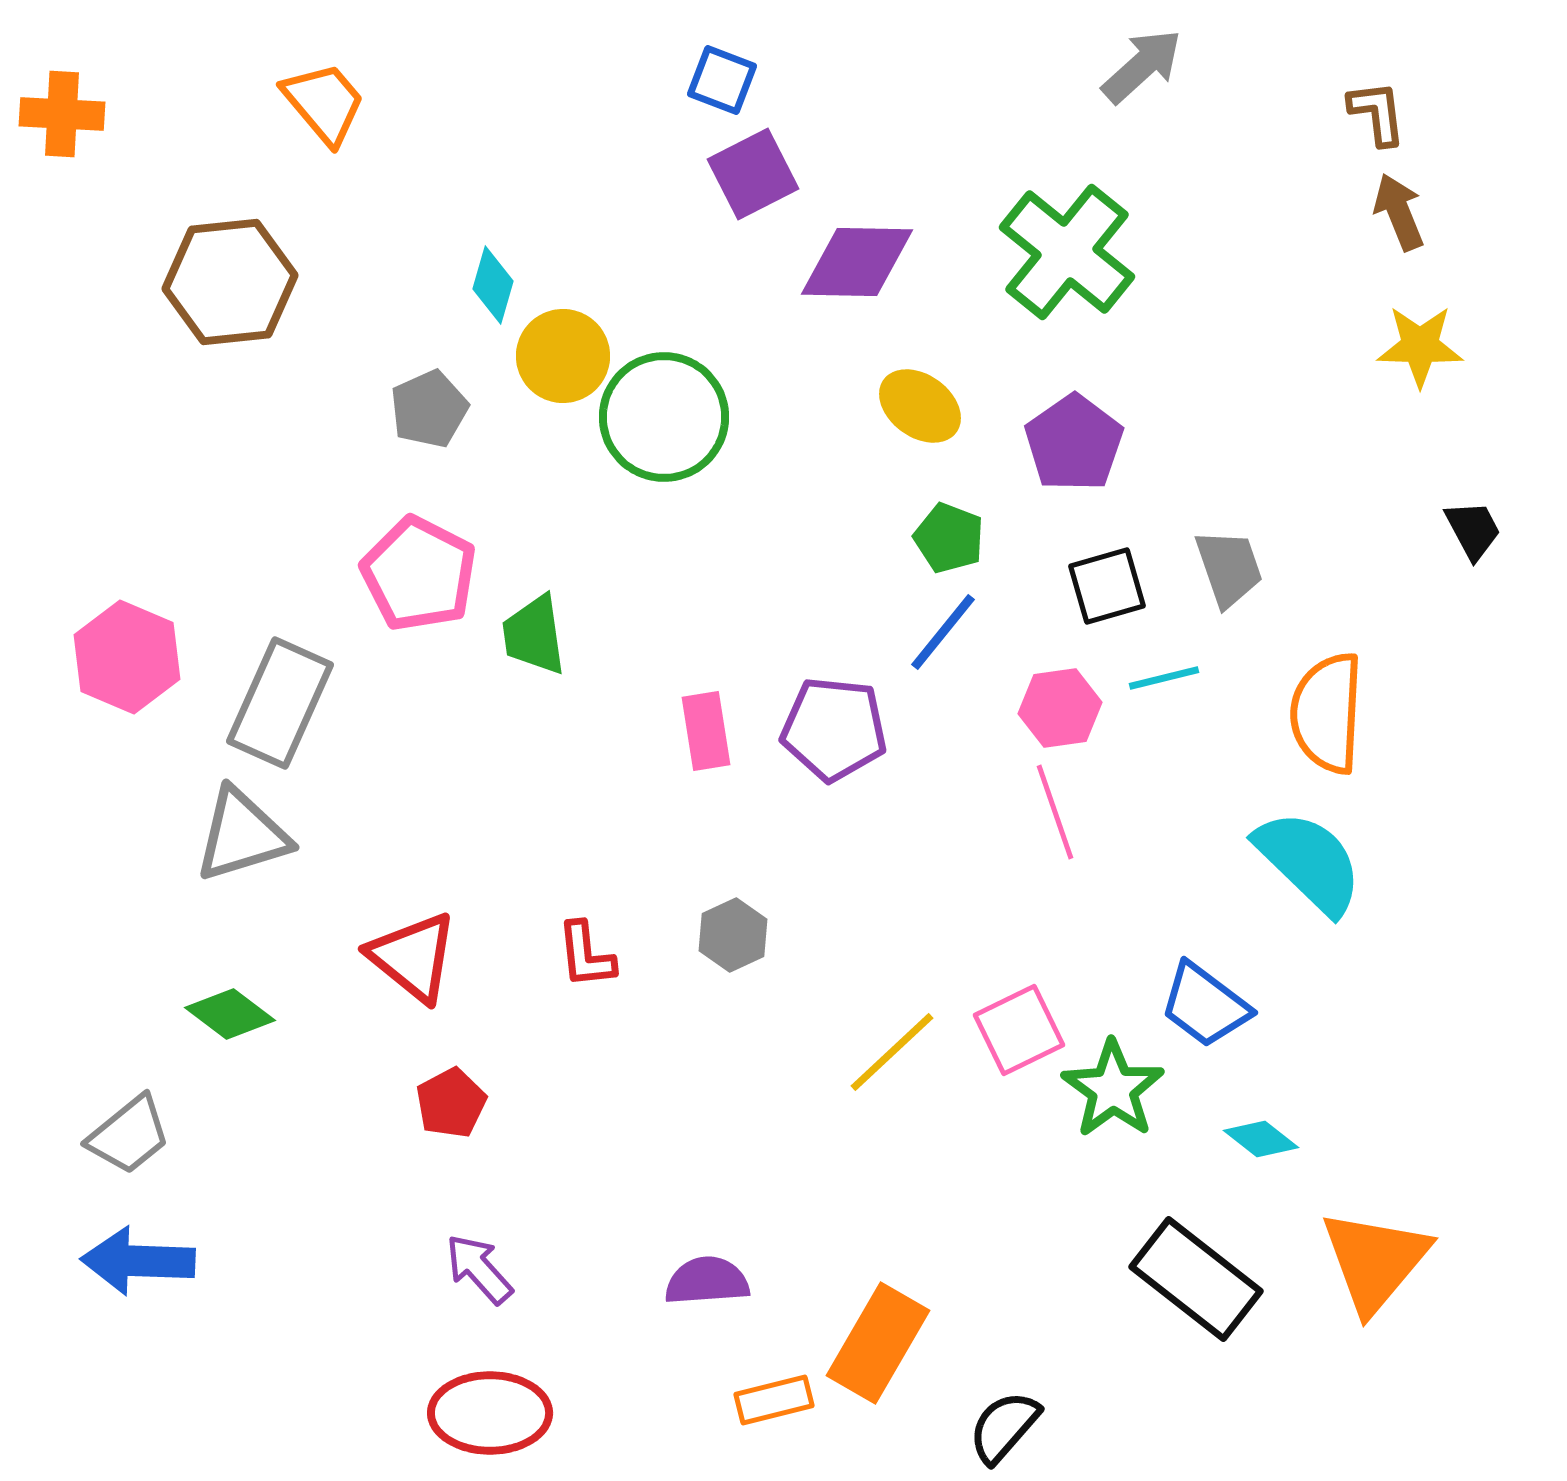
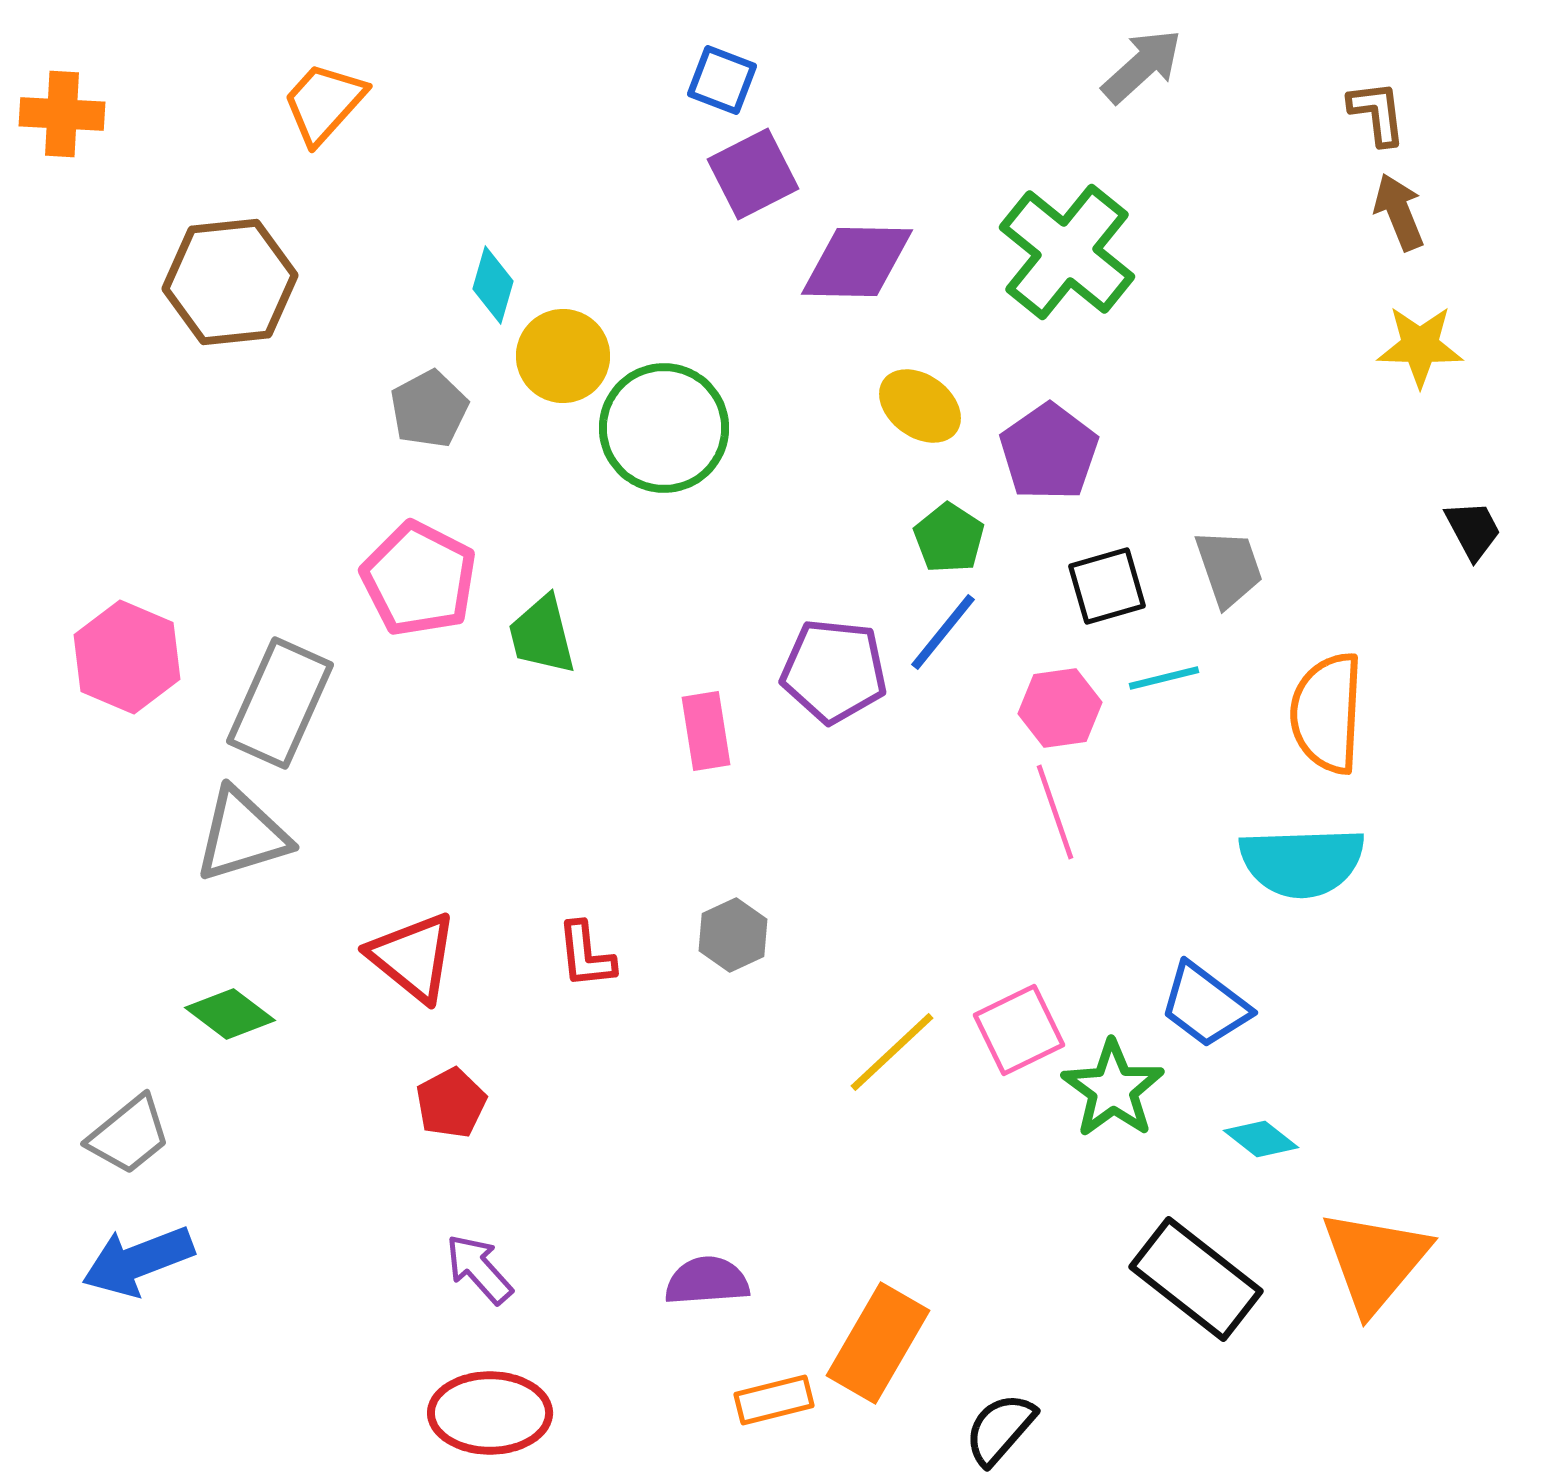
orange trapezoid at (324, 103): rotated 98 degrees counterclockwise
gray pentagon at (429, 409): rotated 4 degrees counterclockwise
green circle at (664, 417): moved 11 px down
purple pentagon at (1074, 443): moved 25 px left, 9 px down
green pentagon at (949, 538): rotated 12 degrees clockwise
pink pentagon at (419, 574): moved 5 px down
green trapezoid at (534, 635): moved 8 px right; rotated 6 degrees counterclockwise
purple pentagon at (834, 729): moved 58 px up
cyan semicircle at (1309, 862): moved 7 px left; rotated 134 degrees clockwise
blue arrow at (138, 1261): rotated 23 degrees counterclockwise
black semicircle at (1004, 1427): moved 4 px left, 2 px down
